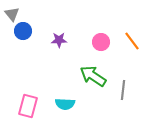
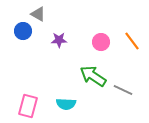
gray triangle: moved 26 px right; rotated 21 degrees counterclockwise
gray line: rotated 72 degrees counterclockwise
cyan semicircle: moved 1 px right
